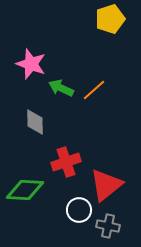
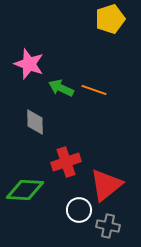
pink star: moved 2 px left
orange line: rotated 60 degrees clockwise
